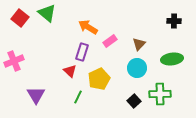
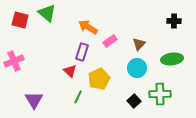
red square: moved 2 px down; rotated 24 degrees counterclockwise
purple triangle: moved 2 px left, 5 px down
